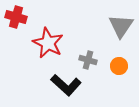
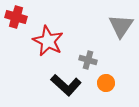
red star: moved 2 px up
orange circle: moved 13 px left, 17 px down
